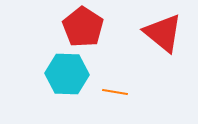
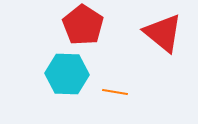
red pentagon: moved 2 px up
